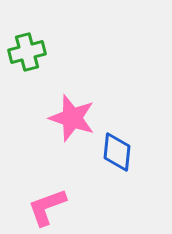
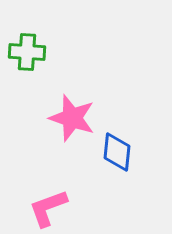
green cross: rotated 18 degrees clockwise
pink L-shape: moved 1 px right, 1 px down
